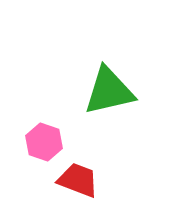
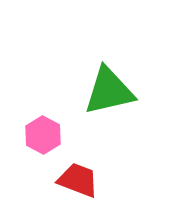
pink hexagon: moved 1 px left, 7 px up; rotated 9 degrees clockwise
